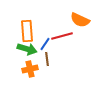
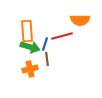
orange semicircle: rotated 24 degrees counterclockwise
blue line: rotated 16 degrees counterclockwise
green arrow: moved 3 px right, 2 px up
